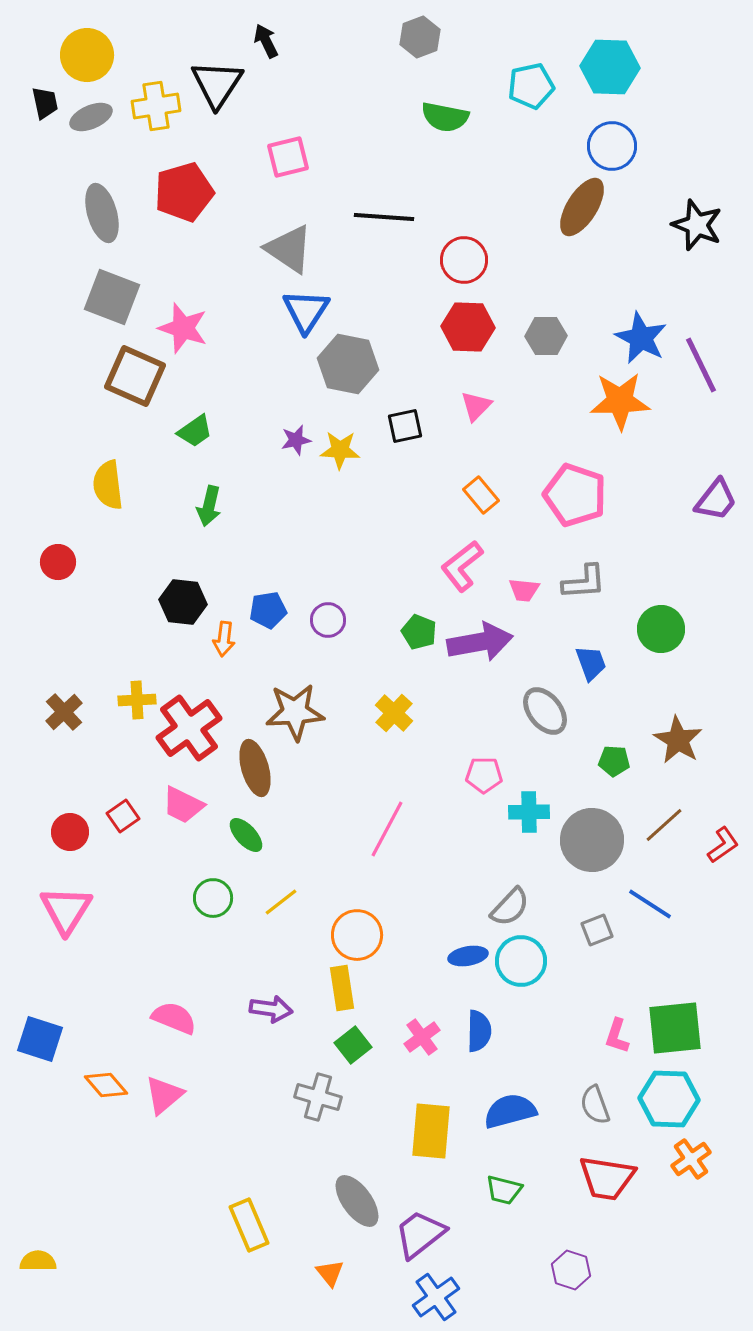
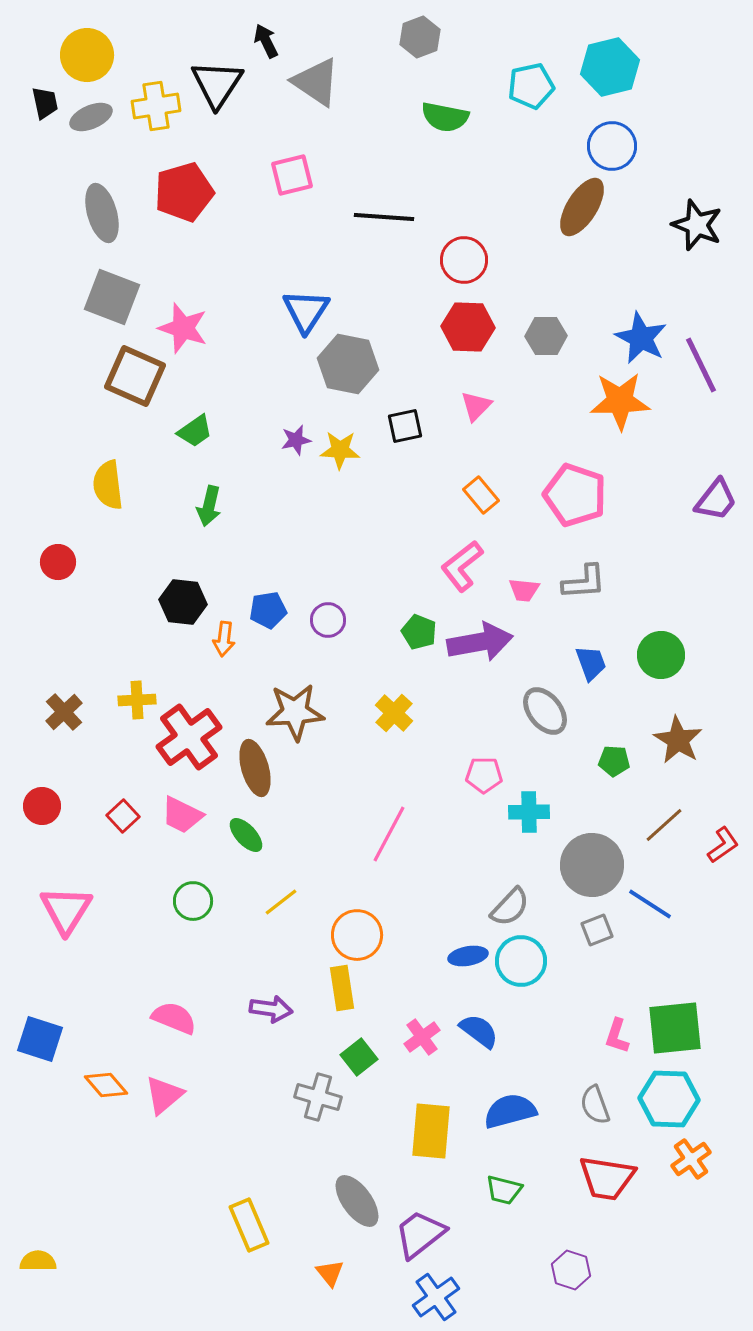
cyan hexagon at (610, 67): rotated 16 degrees counterclockwise
pink square at (288, 157): moved 4 px right, 18 px down
gray triangle at (289, 249): moved 27 px right, 167 px up
green circle at (661, 629): moved 26 px down
red cross at (189, 728): moved 9 px down
pink trapezoid at (183, 805): moved 1 px left, 10 px down
red square at (123, 816): rotated 8 degrees counterclockwise
pink line at (387, 829): moved 2 px right, 5 px down
red circle at (70, 832): moved 28 px left, 26 px up
gray circle at (592, 840): moved 25 px down
green circle at (213, 898): moved 20 px left, 3 px down
blue semicircle at (479, 1031): rotated 54 degrees counterclockwise
green square at (353, 1045): moved 6 px right, 12 px down
